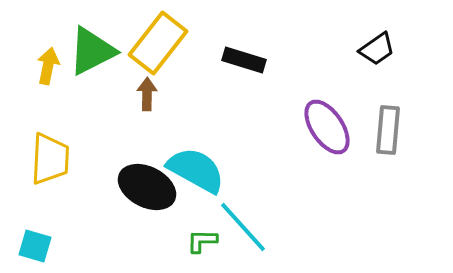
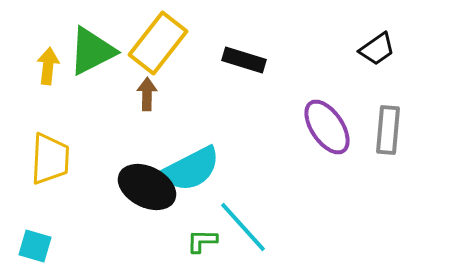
yellow arrow: rotated 6 degrees counterclockwise
cyan semicircle: moved 5 px left, 1 px up; rotated 124 degrees clockwise
